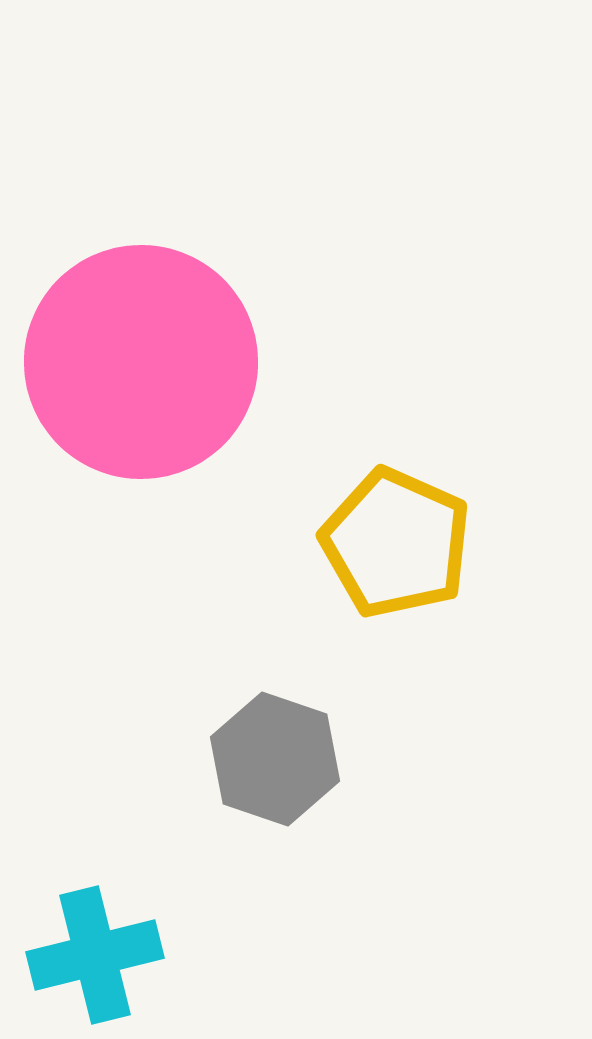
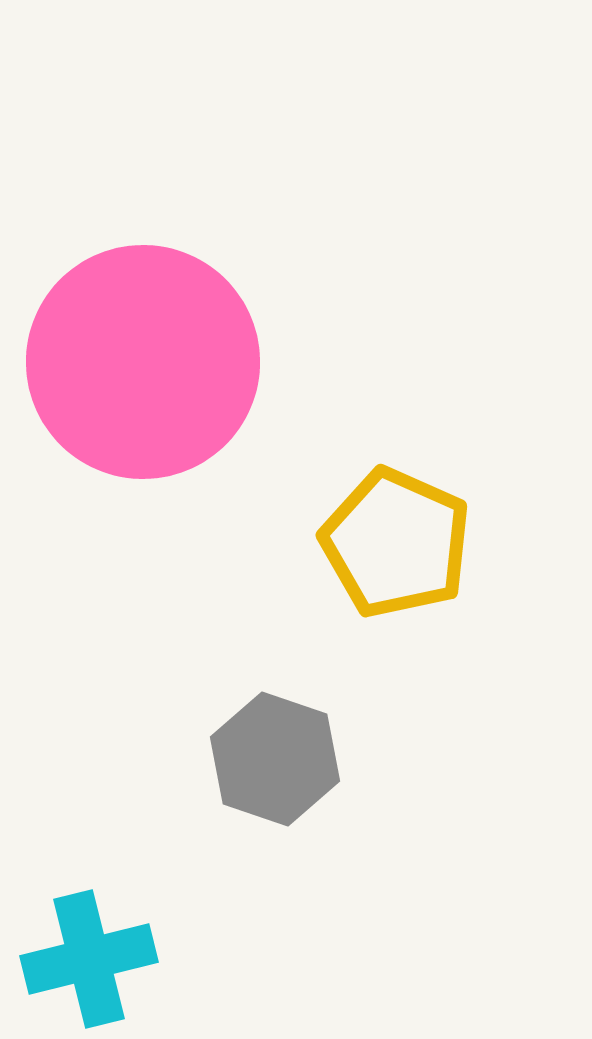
pink circle: moved 2 px right
cyan cross: moved 6 px left, 4 px down
